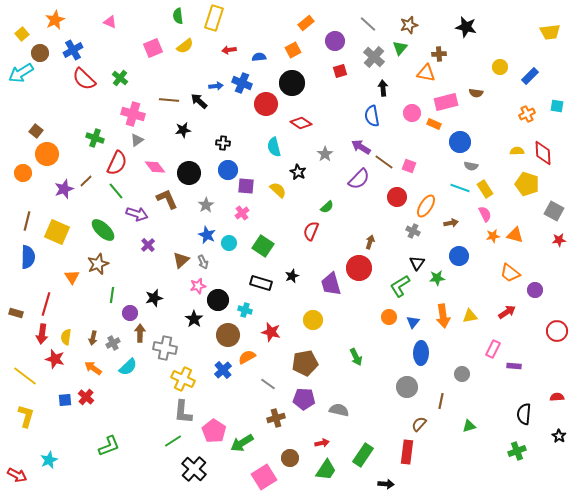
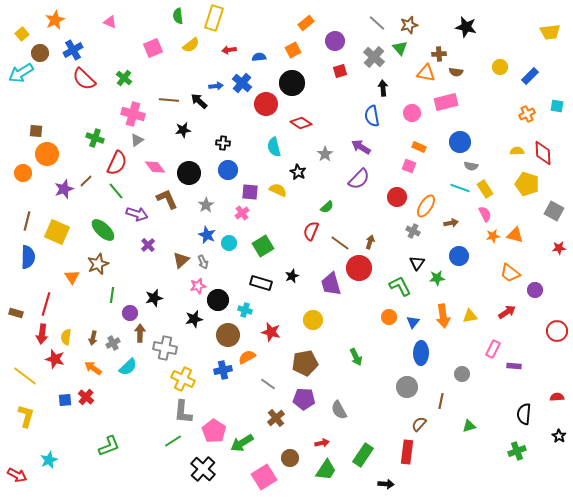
gray line at (368, 24): moved 9 px right, 1 px up
yellow semicircle at (185, 46): moved 6 px right, 1 px up
green triangle at (400, 48): rotated 21 degrees counterclockwise
green cross at (120, 78): moved 4 px right
blue cross at (242, 83): rotated 18 degrees clockwise
brown semicircle at (476, 93): moved 20 px left, 21 px up
orange rectangle at (434, 124): moved 15 px left, 23 px down
brown square at (36, 131): rotated 32 degrees counterclockwise
brown line at (384, 162): moved 44 px left, 81 px down
purple square at (246, 186): moved 4 px right, 6 px down
yellow semicircle at (278, 190): rotated 18 degrees counterclockwise
red star at (559, 240): moved 8 px down
green square at (263, 246): rotated 25 degrees clockwise
green L-shape at (400, 286): rotated 95 degrees clockwise
black star at (194, 319): rotated 24 degrees clockwise
blue cross at (223, 370): rotated 30 degrees clockwise
gray semicircle at (339, 410): rotated 132 degrees counterclockwise
brown cross at (276, 418): rotated 24 degrees counterclockwise
black cross at (194, 469): moved 9 px right
